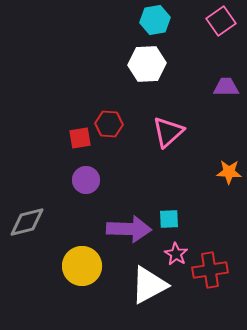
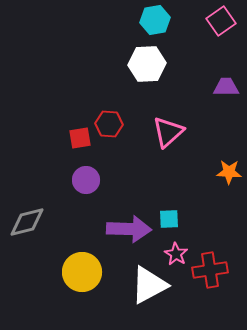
yellow circle: moved 6 px down
